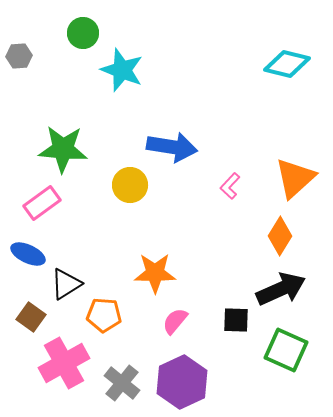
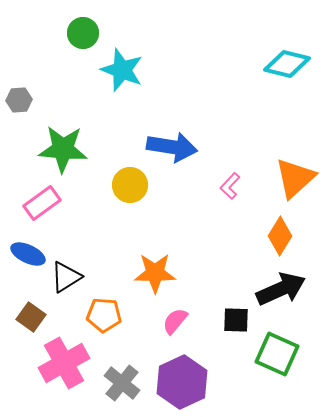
gray hexagon: moved 44 px down
black triangle: moved 7 px up
green square: moved 9 px left, 4 px down
